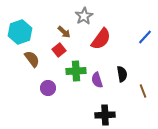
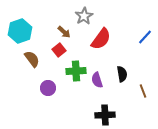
cyan hexagon: moved 1 px up
